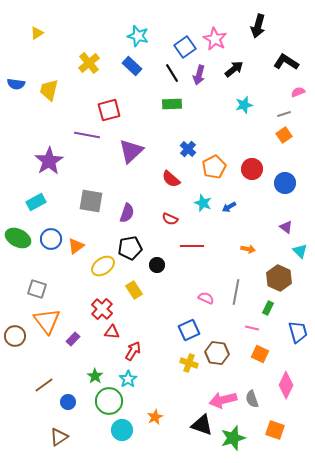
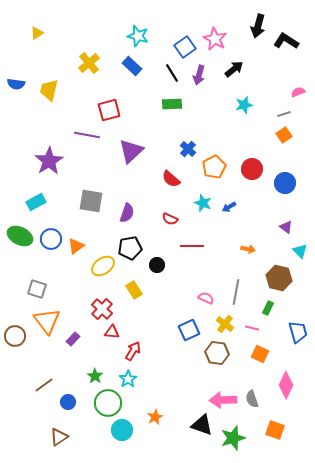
black L-shape at (286, 62): moved 21 px up
green ellipse at (18, 238): moved 2 px right, 2 px up
brown hexagon at (279, 278): rotated 10 degrees counterclockwise
yellow cross at (189, 363): moved 36 px right, 39 px up; rotated 18 degrees clockwise
pink arrow at (223, 400): rotated 12 degrees clockwise
green circle at (109, 401): moved 1 px left, 2 px down
